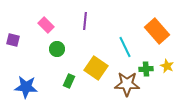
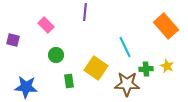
purple line: moved 9 px up
orange rectangle: moved 9 px right, 5 px up
green circle: moved 1 px left, 6 px down
green rectangle: rotated 32 degrees counterclockwise
